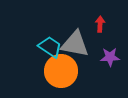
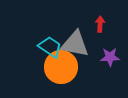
orange circle: moved 4 px up
